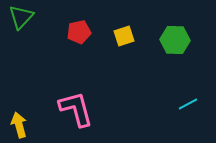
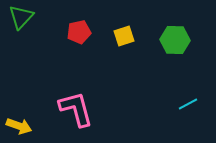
yellow arrow: moved 1 px down; rotated 125 degrees clockwise
